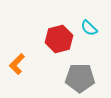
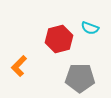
cyan semicircle: moved 1 px right; rotated 24 degrees counterclockwise
orange L-shape: moved 2 px right, 2 px down
